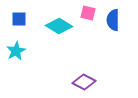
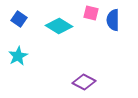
pink square: moved 3 px right
blue square: rotated 35 degrees clockwise
cyan star: moved 2 px right, 5 px down
